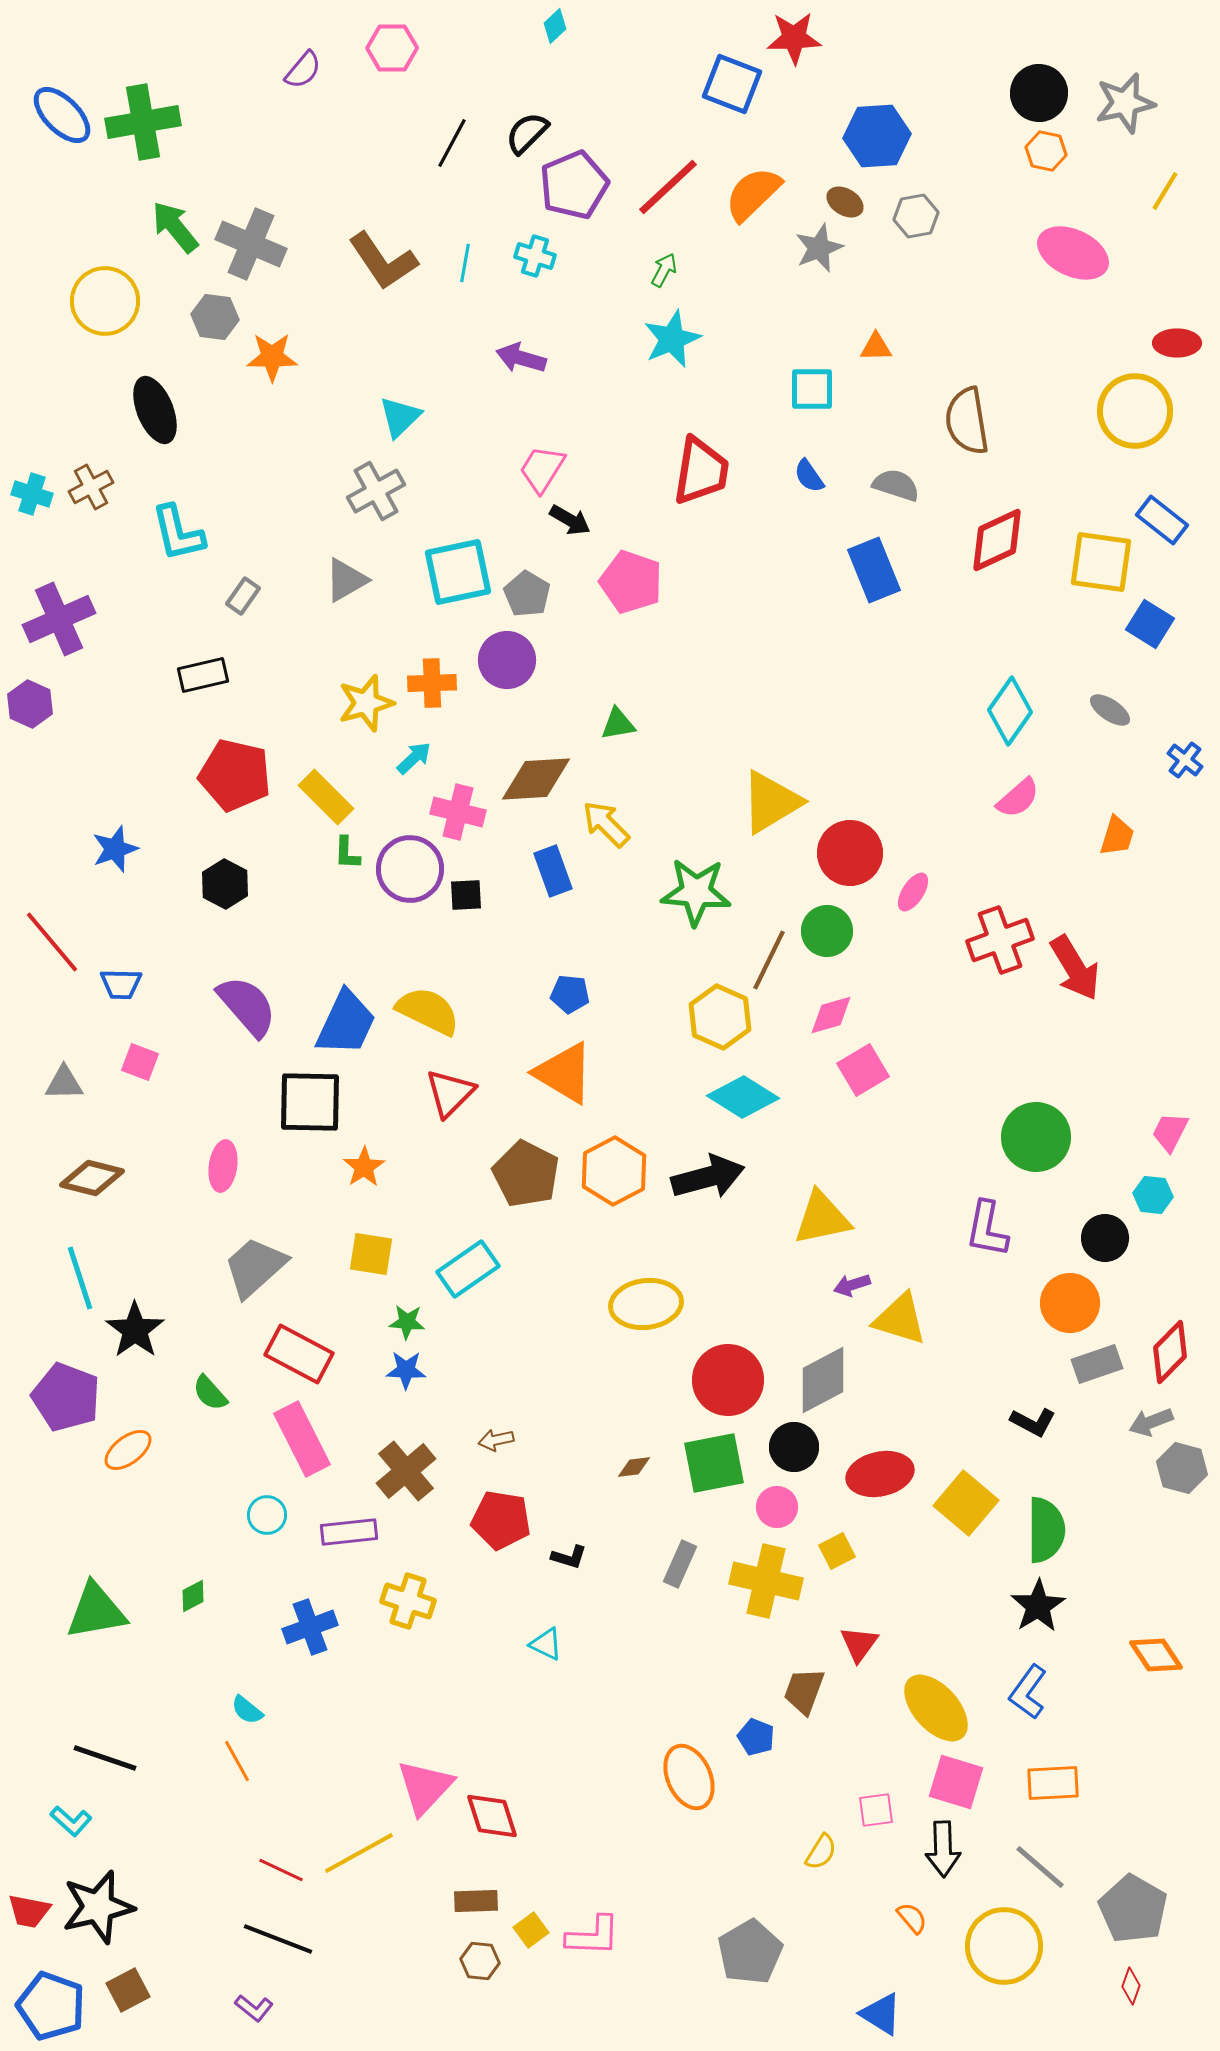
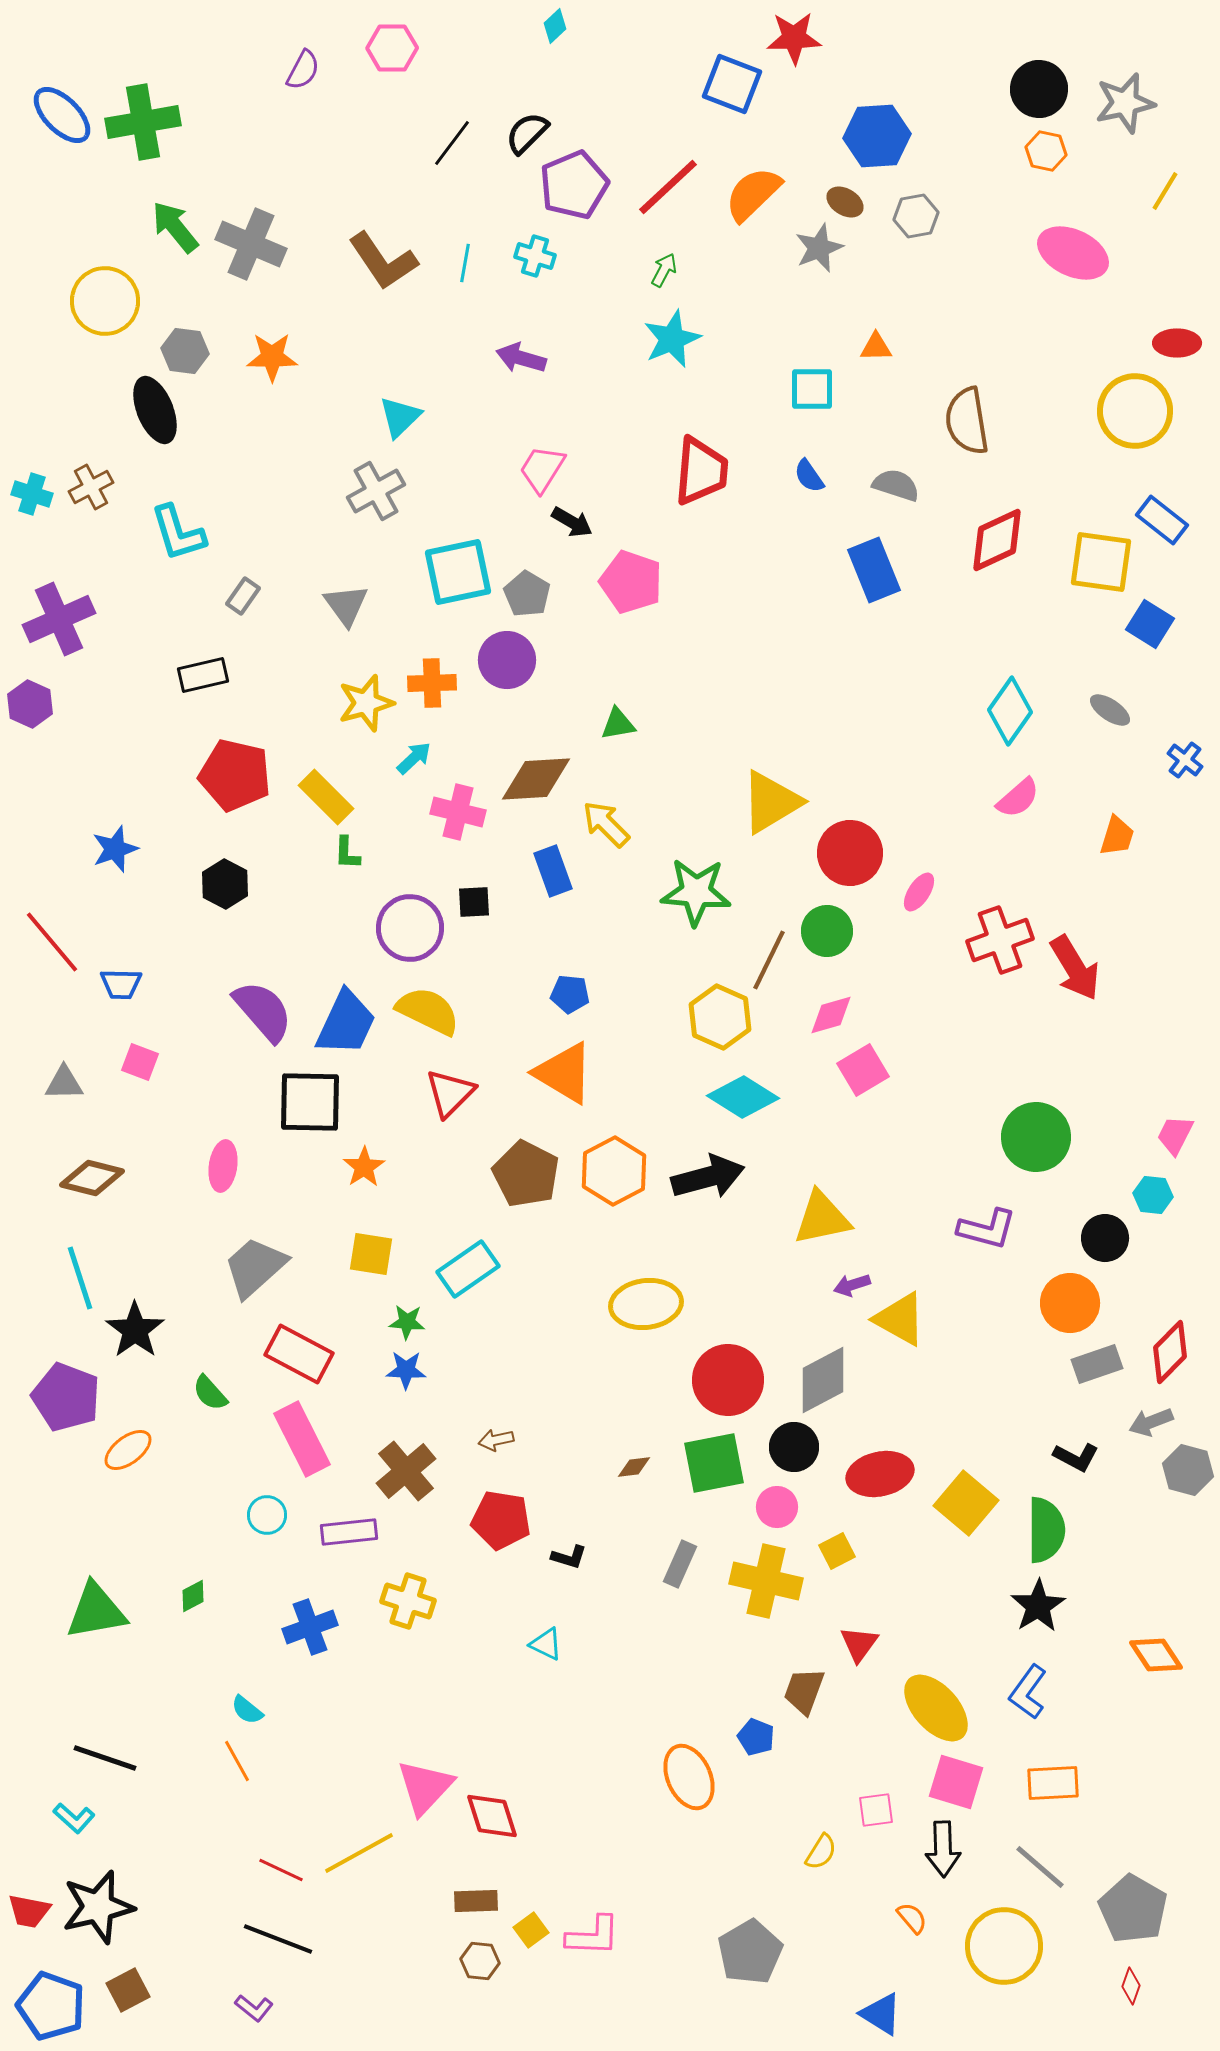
purple semicircle at (303, 70): rotated 12 degrees counterclockwise
black circle at (1039, 93): moved 4 px up
black line at (452, 143): rotated 9 degrees clockwise
gray hexagon at (215, 317): moved 30 px left, 34 px down
red trapezoid at (701, 471): rotated 4 degrees counterclockwise
black arrow at (570, 520): moved 2 px right, 2 px down
cyan L-shape at (178, 533): rotated 4 degrees counterclockwise
gray triangle at (346, 580): moved 25 px down; rotated 36 degrees counterclockwise
purple circle at (410, 869): moved 59 px down
pink ellipse at (913, 892): moved 6 px right
black square at (466, 895): moved 8 px right, 7 px down
purple semicircle at (247, 1006): moved 16 px right, 5 px down
pink trapezoid at (1170, 1132): moved 5 px right, 3 px down
purple L-shape at (987, 1229): rotated 86 degrees counterclockwise
yellow triangle at (900, 1319): rotated 12 degrees clockwise
black L-shape at (1033, 1422): moved 43 px right, 35 px down
gray hexagon at (1182, 1468): moved 6 px right, 2 px down
cyan L-shape at (71, 1821): moved 3 px right, 3 px up
